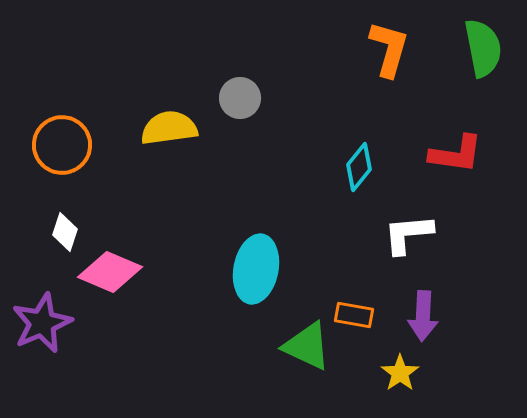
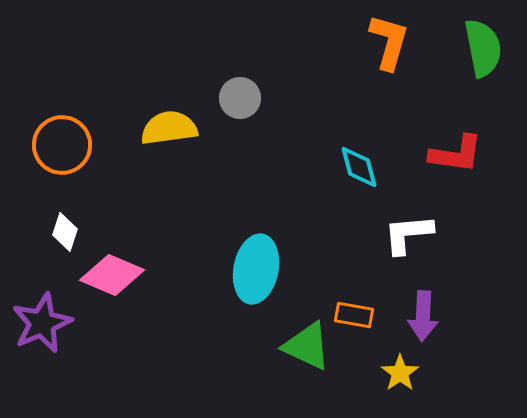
orange L-shape: moved 7 px up
cyan diamond: rotated 54 degrees counterclockwise
pink diamond: moved 2 px right, 3 px down
